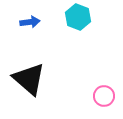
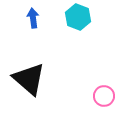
blue arrow: moved 3 px right, 4 px up; rotated 90 degrees counterclockwise
